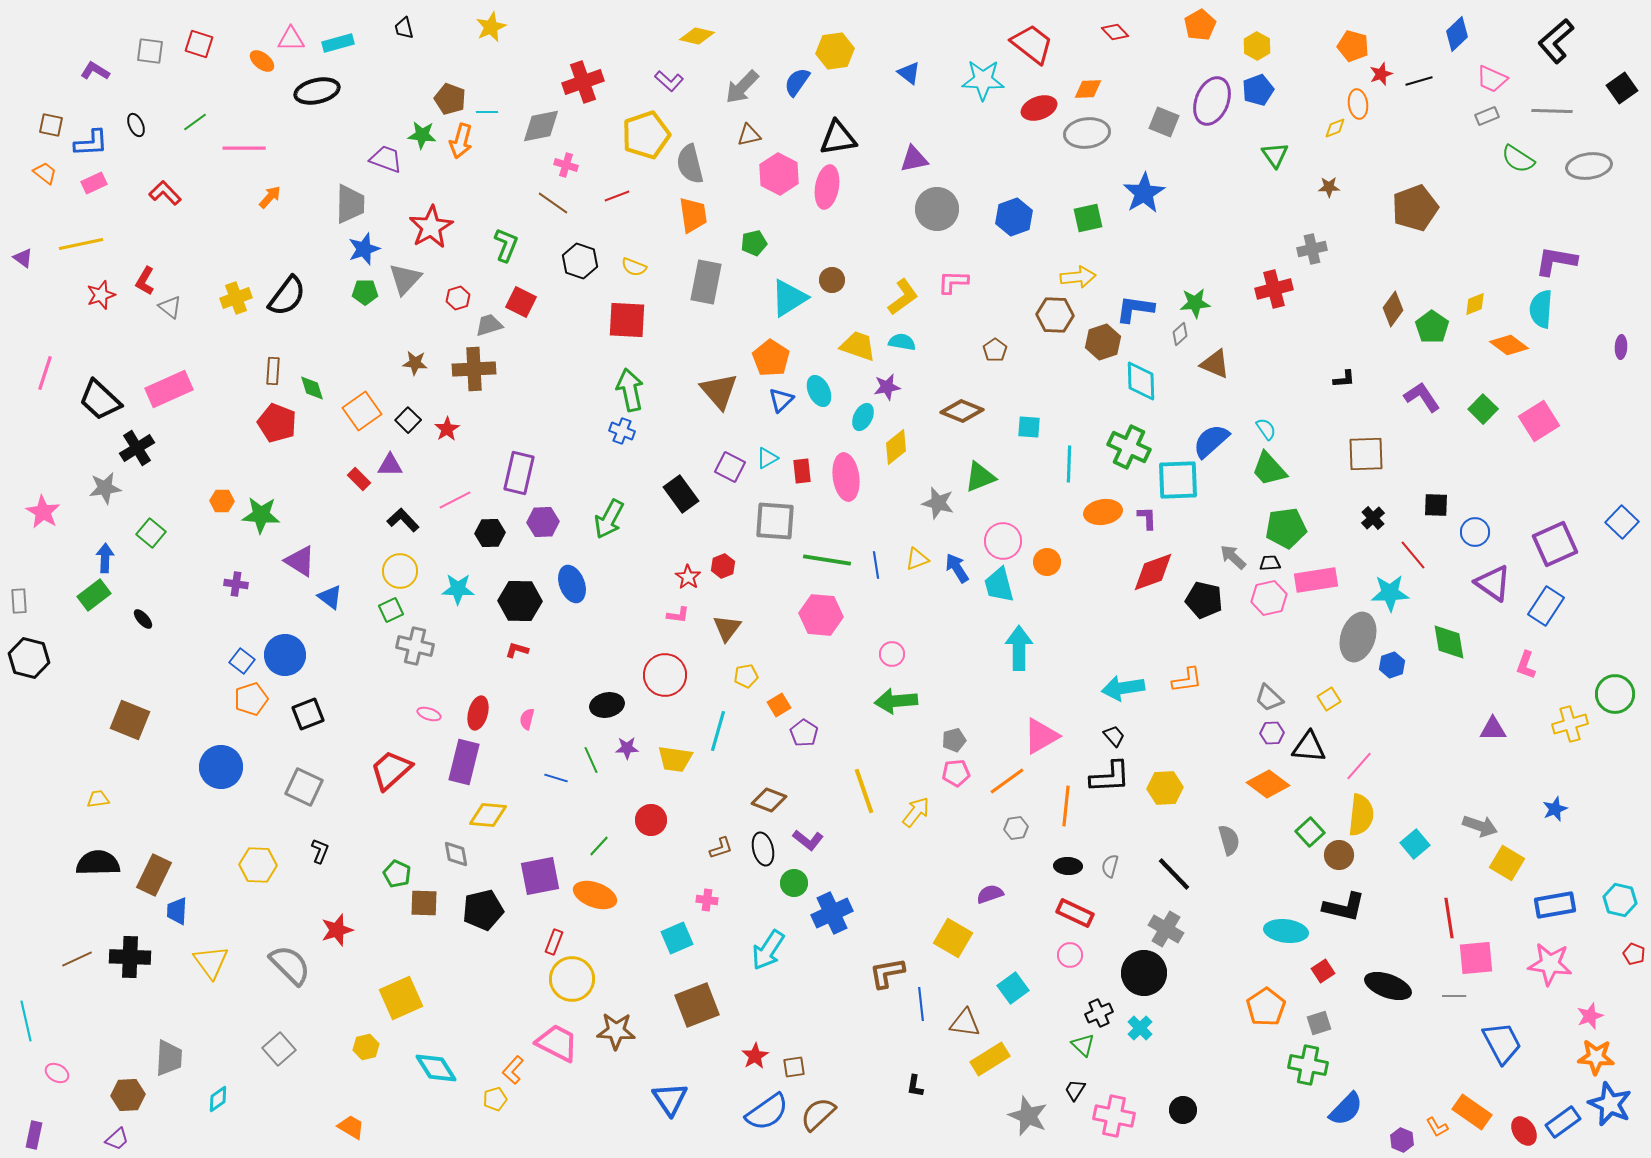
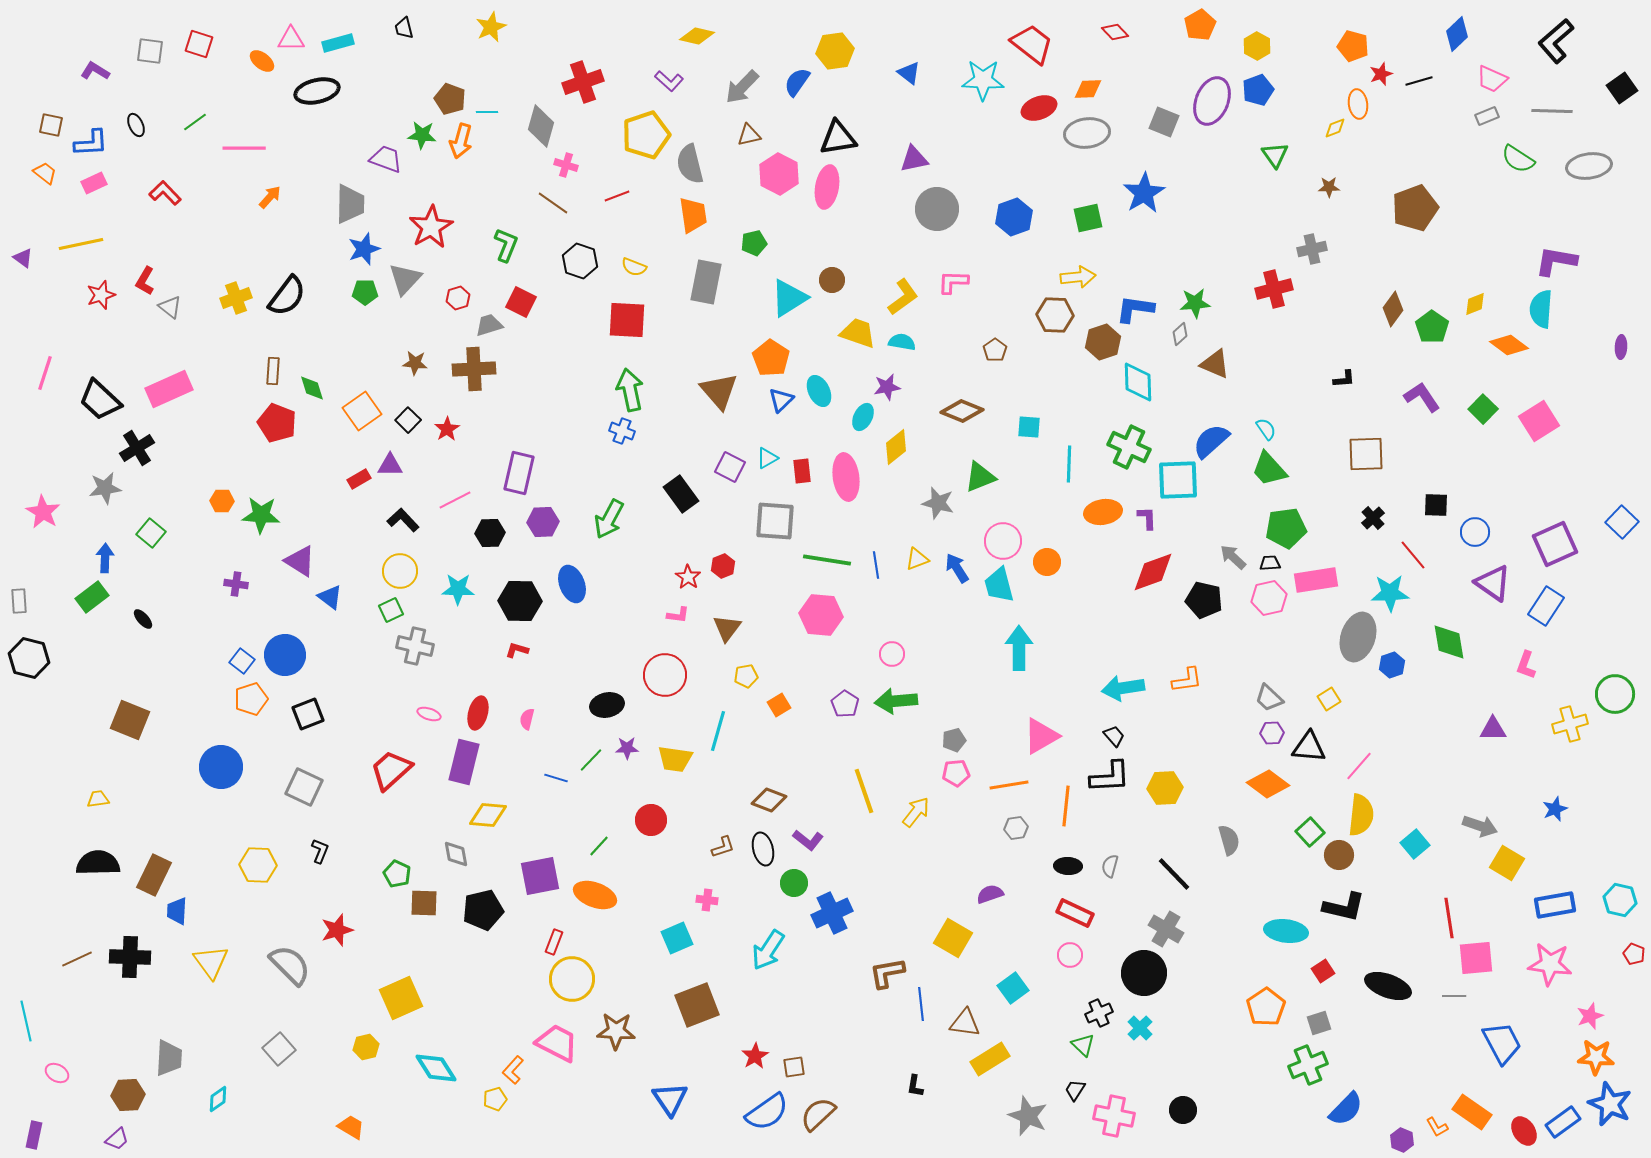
gray diamond at (541, 126): rotated 63 degrees counterclockwise
yellow trapezoid at (858, 346): moved 13 px up
cyan diamond at (1141, 381): moved 3 px left, 1 px down
red rectangle at (359, 479): rotated 75 degrees counterclockwise
green rectangle at (94, 595): moved 2 px left, 2 px down
purple pentagon at (804, 733): moved 41 px right, 29 px up
green line at (591, 760): rotated 68 degrees clockwise
orange line at (1007, 781): moved 2 px right, 4 px down; rotated 27 degrees clockwise
brown L-shape at (721, 848): moved 2 px right, 1 px up
green cross at (1308, 1065): rotated 33 degrees counterclockwise
